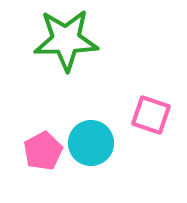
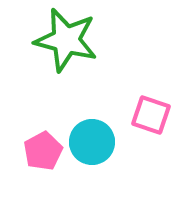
green star: rotated 16 degrees clockwise
cyan circle: moved 1 px right, 1 px up
